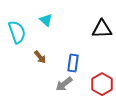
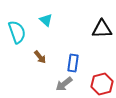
red hexagon: rotated 15 degrees clockwise
